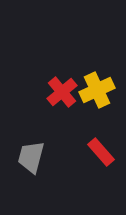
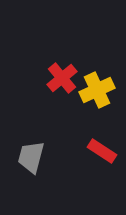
red cross: moved 14 px up
red rectangle: moved 1 px right, 1 px up; rotated 16 degrees counterclockwise
